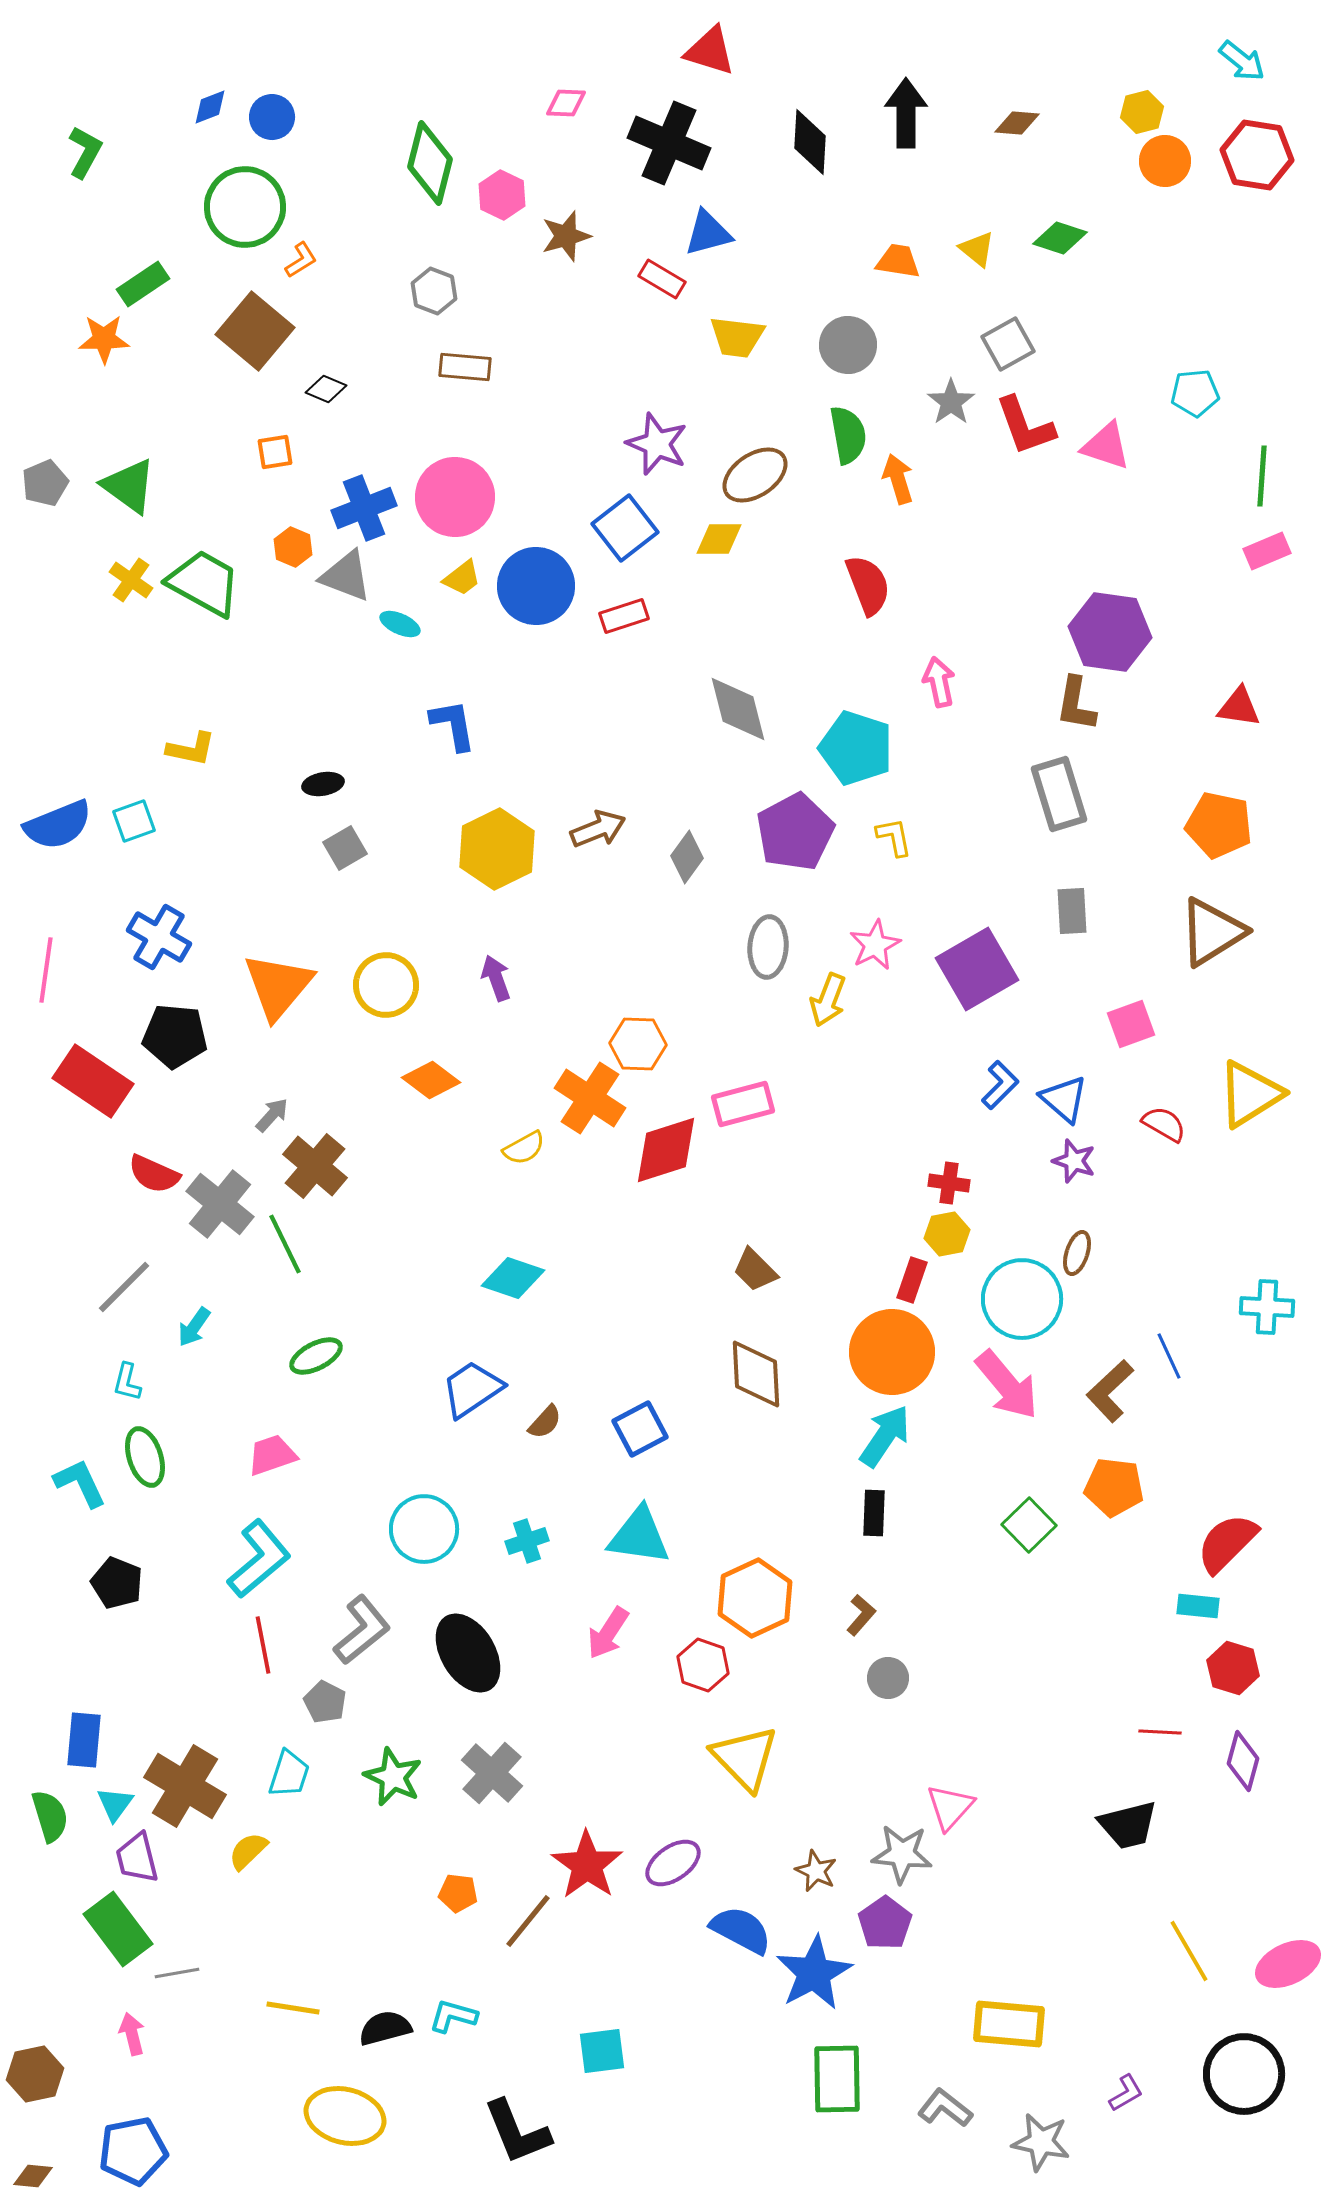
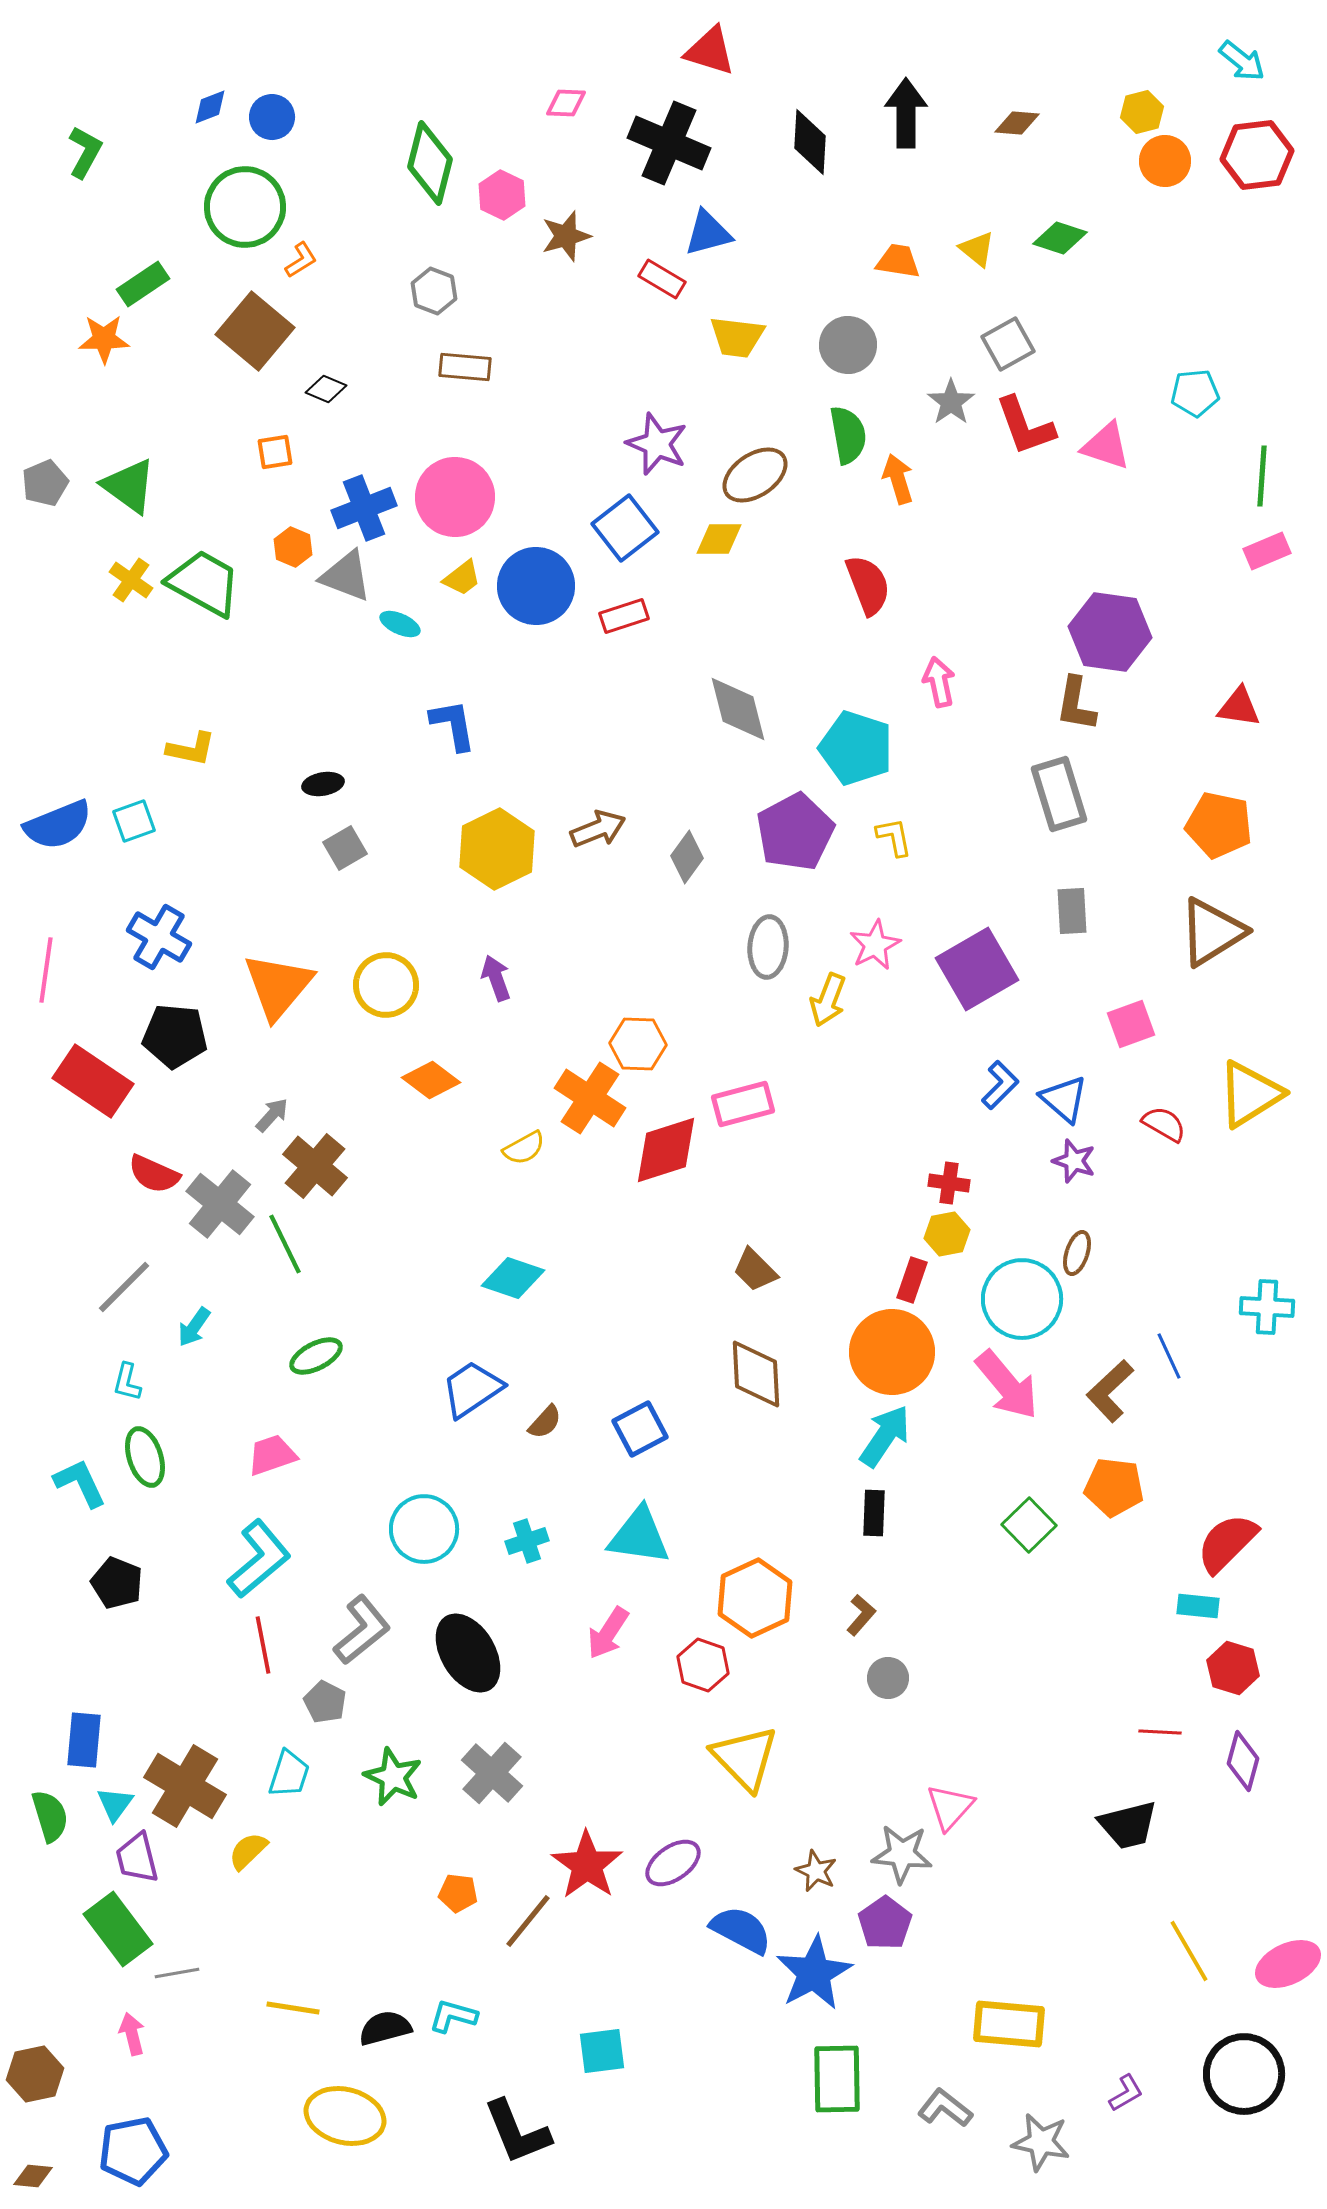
red hexagon at (1257, 155): rotated 16 degrees counterclockwise
